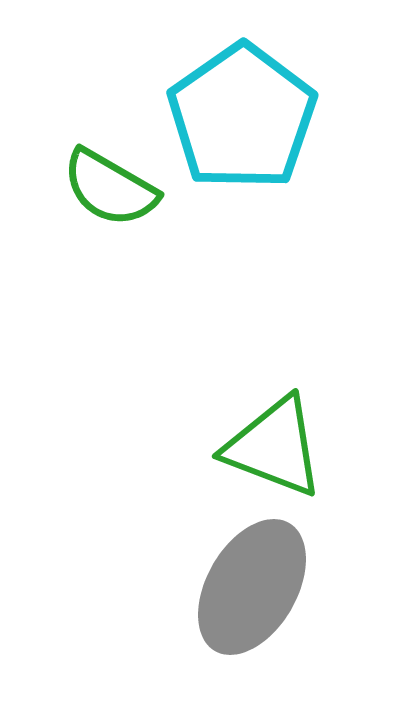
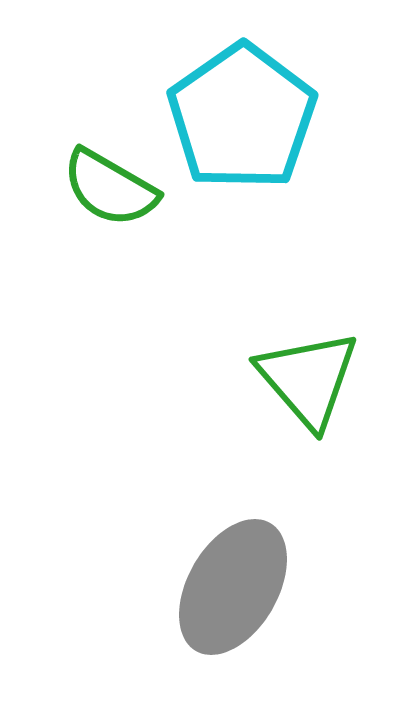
green triangle: moved 34 px right, 68 px up; rotated 28 degrees clockwise
gray ellipse: moved 19 px left
